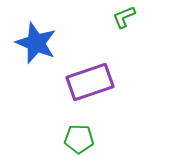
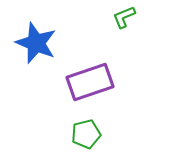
green pentagon: moved 7 px right, 5 px up; rotated 16 degrees counterclockwise
